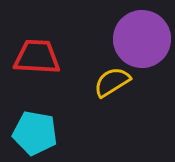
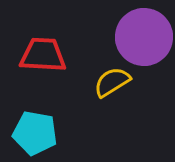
purple circle: moved 2 px right, 2 px up
red trapezoid: moved 6 px right, 2 px up
